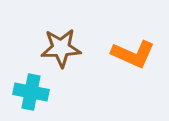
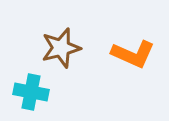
brown star: rotated 12 degrees counterclockwise
